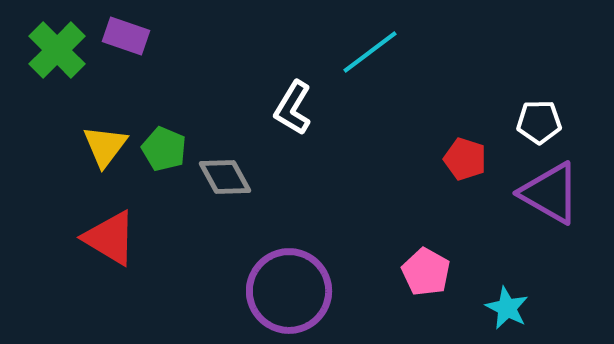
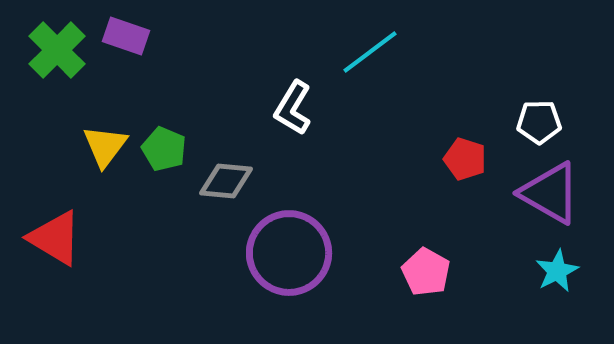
gray diamond: moved 1 px right, 4 px down; rotated 56 degrees counterclockwise
red triangle: moved 55 px left
purple circle: moved 38 px up
cyan star: moved 50 px right, 37 px up; rotated 18 degrees clockwise
